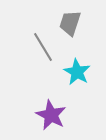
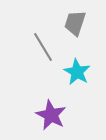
gray trapezoid: moved 5 px right
